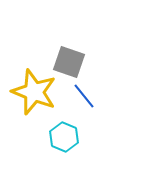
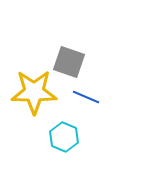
yellow star: rotated 21 degrees counterclockwise
blue line: moved 2 px right, 1 px down; rotated 28 degrees counterclockwise
